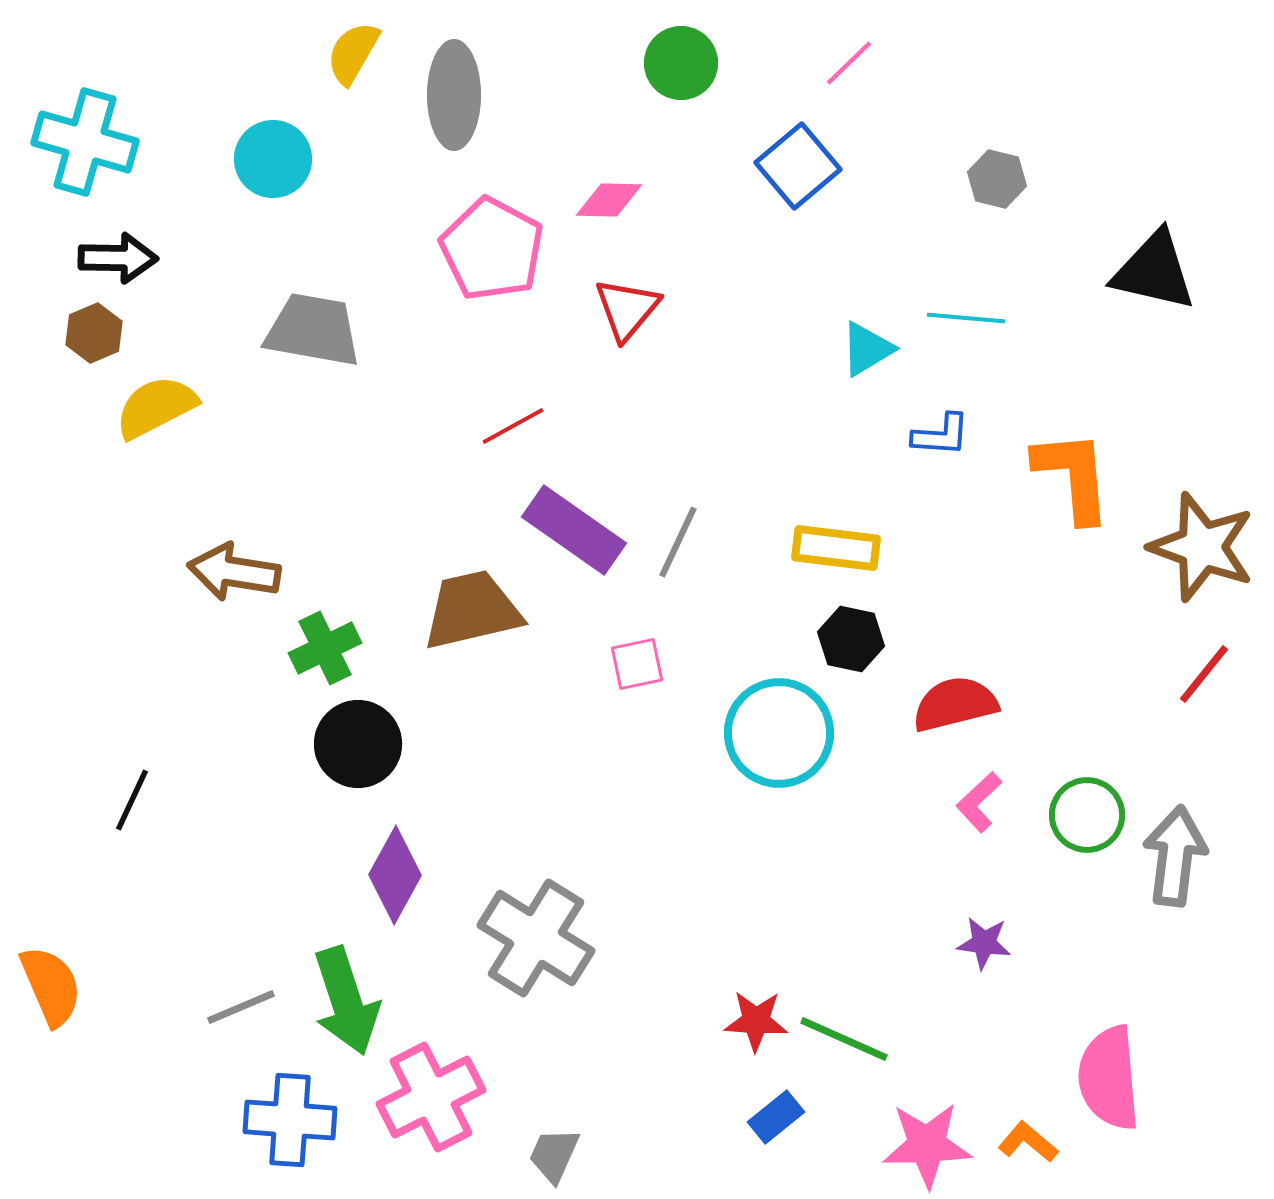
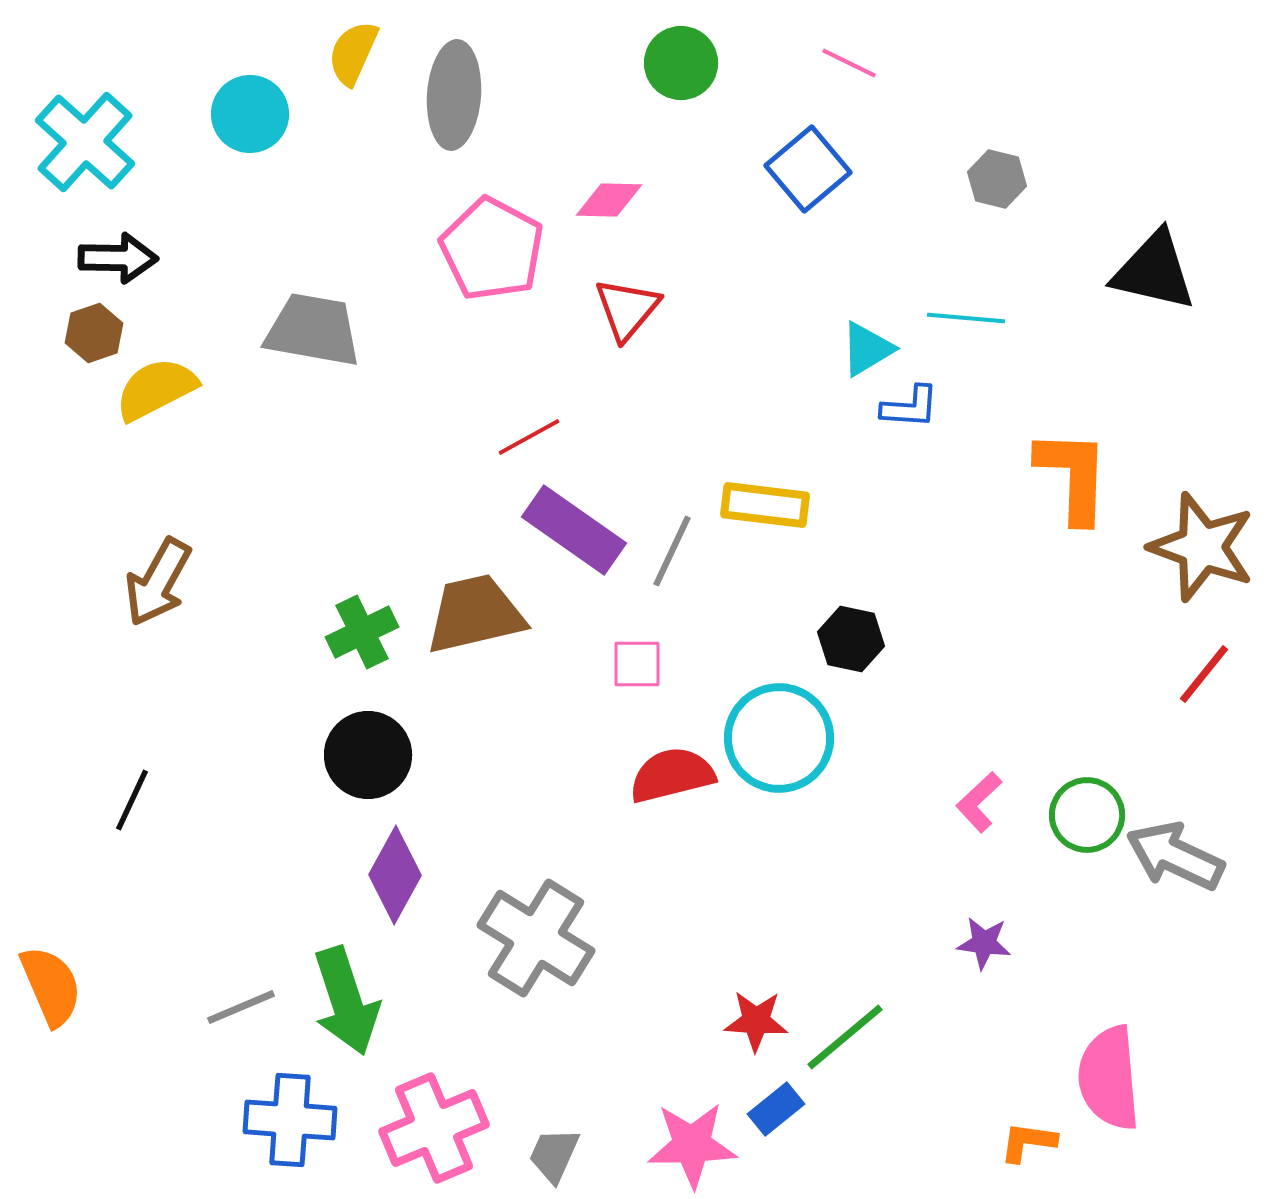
yellow semicircle at (353, 53): rotated 6 degrees counterclockwise
pink line at (849, 63): rotated 70 degrees clockwise
gray ellipse at (454, 95): rotated 4 degrees clockwise
cyan cross at (85, 142): rotated 26 degrees clockwise
cyan circle at (273, 159): moved 23 px left, 45 px up
blue square at (798, 166): moved 10 px right, 3 px down
brown hexagon at (94, 333): rotated 4 degrees clockwise
yellow semicircle at (156, 407): moved 18 px up
red line at (513, 426): moved 16 px right, 11 px down
blue L-shape at (941, 435): moved 31 px left, 28 px up
orange L-shape at (1073, 476): rotated 7 degrees clockwise
gray line at (678, 542): moved 6 px left, 9 px down
yellow rectangle at (836, 548): moved 71 px left, 43 px up
brown arrow at (234, 572): moved 76 px left, 10 px down; rotated 70 degrees counterclockwise
brown trapezoid at (472, 610): moved 3 px right, 4 px down
green cross at (325, 648): moved 37 px right, 16 px up
pink square at (637, 664): rotated 12 degrees clockwise
red semicircle at (955, 704): moved 283 px left, 71 px down
cyan circle at (779, 733): moved 5 px down
black circle at (358, 744): moved 10 px right, 11 px down
gray arrow at (1175, 856): rotated 72 degrees counterclockwise
green line at (844, 1039): moved 1 px right, 2 px up; rotated 64 degrees counterclockwise
pink cross at (431, 1097): moved 3 px right, 31 px down; rotated 4 degrees clockwise
blue rectangle at (776, 1117): moved 8 px up
orange L-shape at (1028, 1142): rotated 32 degrees counterclockwise
pink star at (927, 1145): moved 235 px left
